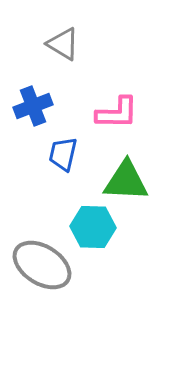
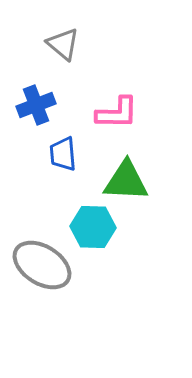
gray triangle: rotated 9 degrees clockwise
blue cross: moved 3 px right, 1 px up
blue trapezoid: rotated 18 degrees counterclockwise
